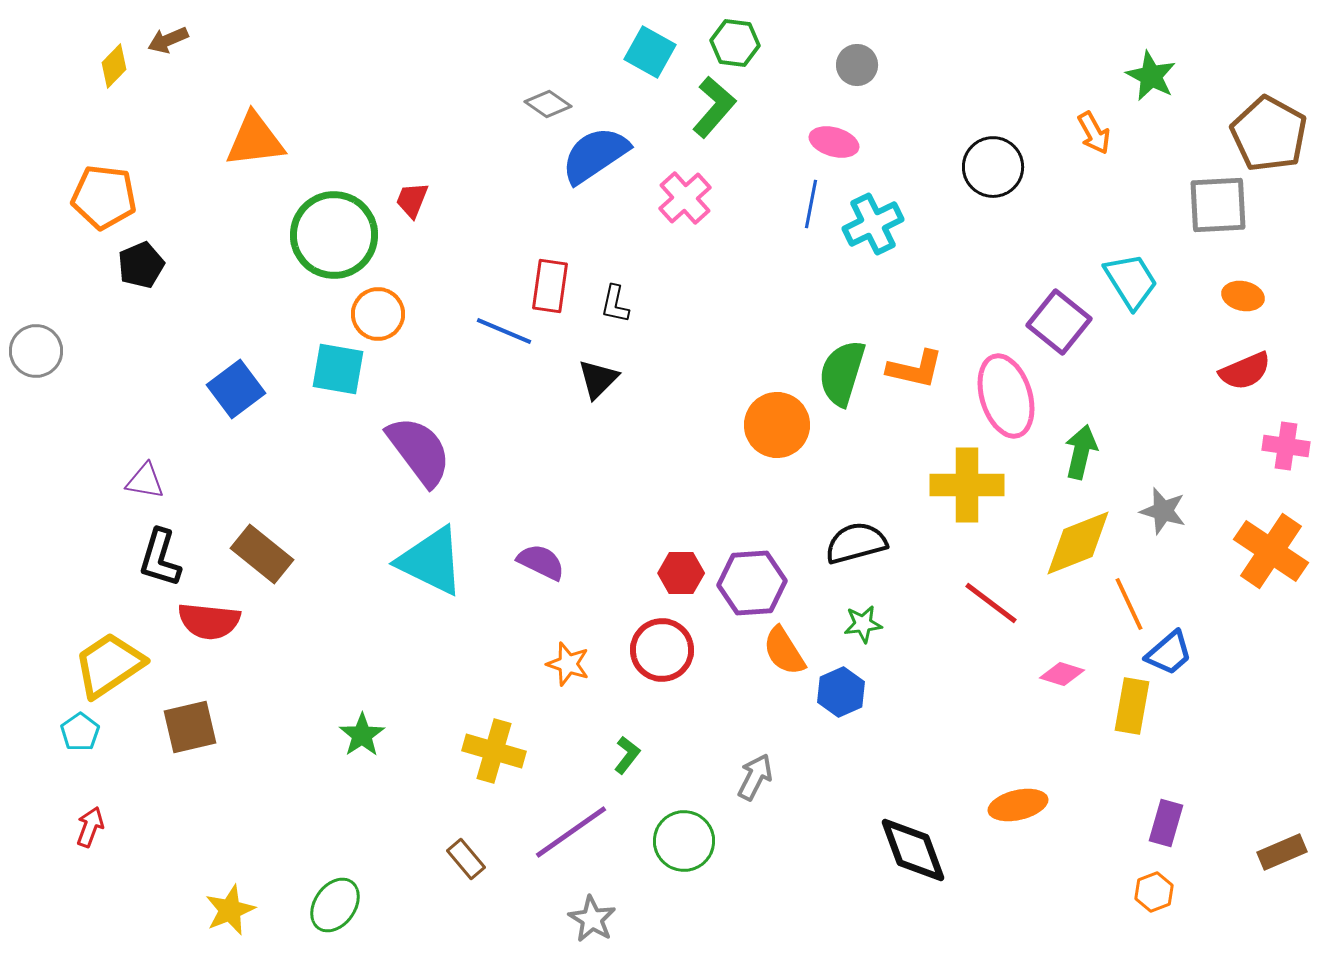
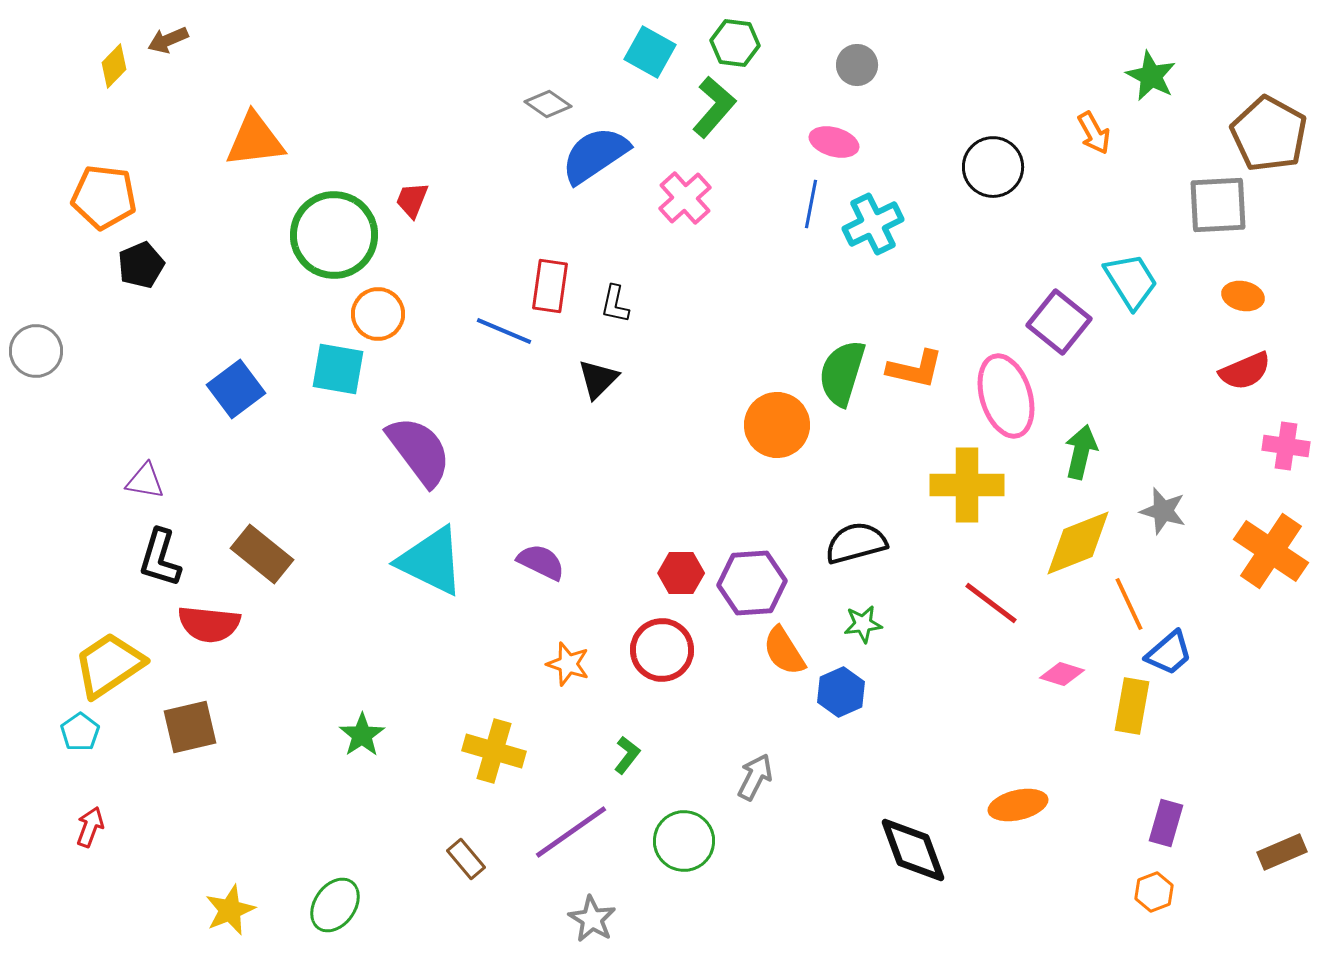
red semicircle at (209, 621): moved 3 px down
